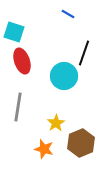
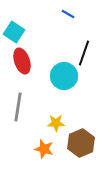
cyan square: rotated 15 degrees clockwise
yellow star: rotated 30 degrees clockwise
